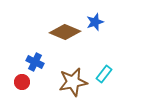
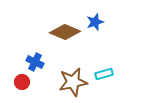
cyan rectangle: rotated 36 degrees clockwise
